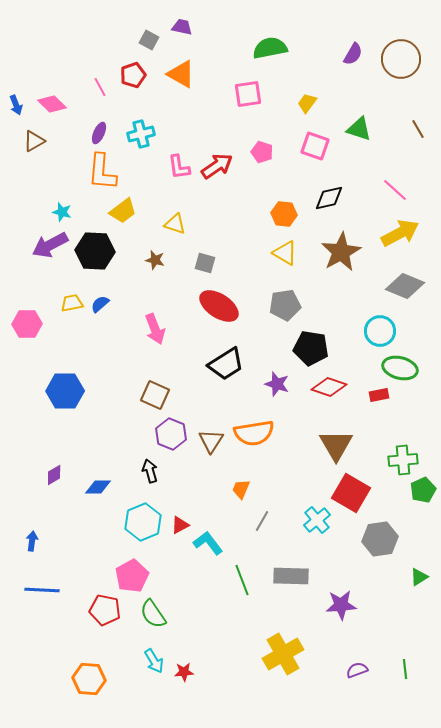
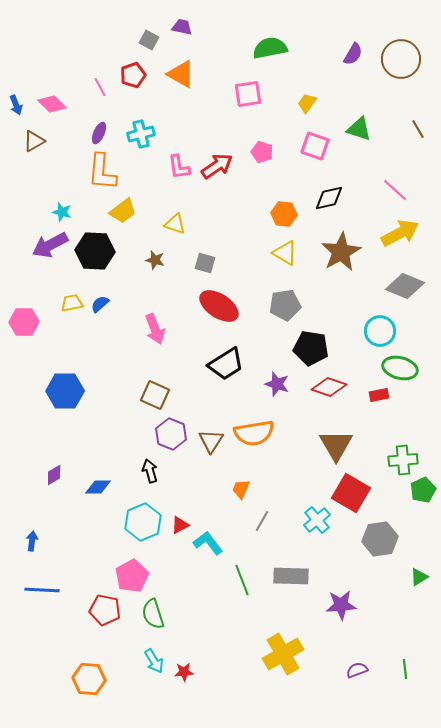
pink hexagon at (27, 324): moved 3 px left, 2 px up
green semicircle at (153, 614): rotated 16 degrees clockwise
